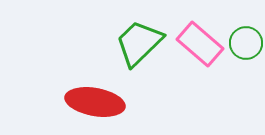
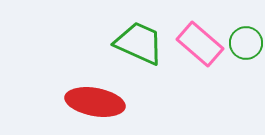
green trapezoid: rotated 68 degrees clockwise
